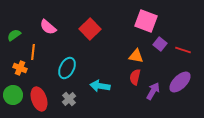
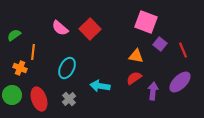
pink square: moved 1 px down
pink semicircle: moved 12 px right, 1 px down
red line: rotated 49 degrees clockwise
red semicircle: moved 1 px left, 1 px down; rotated 42 degrees clockwise
purple arrow: rotated 24 degrees counterclockwise
green circle: moved 1 px left
